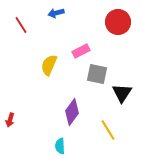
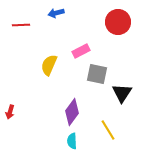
red line: rotated 60 degrees counterclockwise
red arrow: moved 8 px up
cyan semicircle: moved 12 px right, 5 px up
